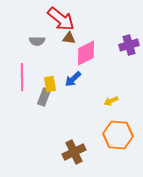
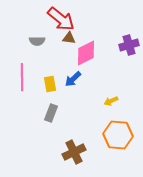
gray rectangle: moved 7 px right, 16 px down
